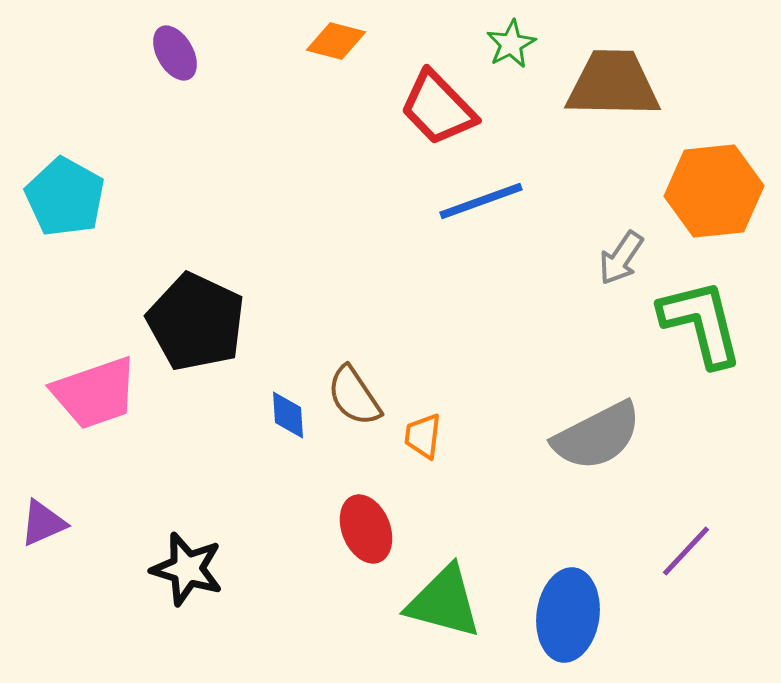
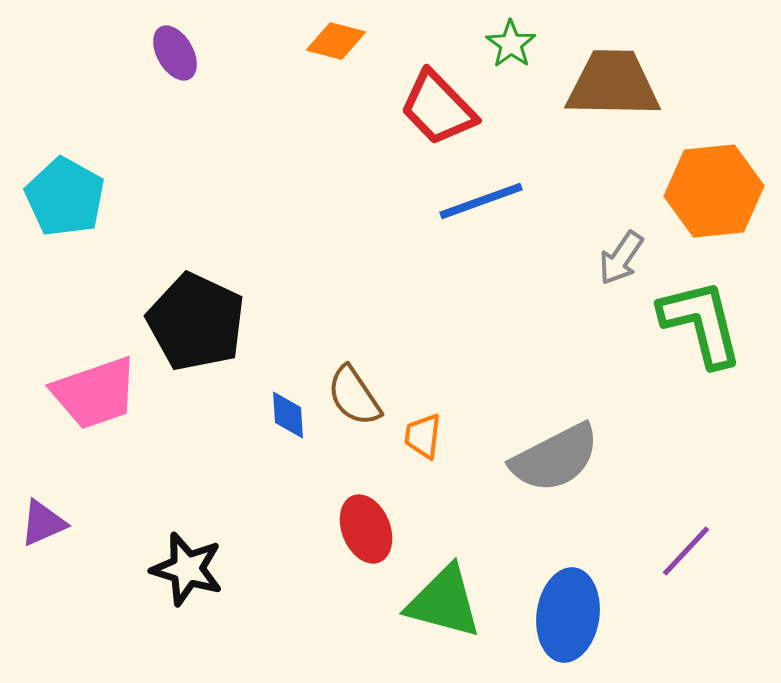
green star: rotated 9 degrees counterclockwise
gray semicircle: moved 42 px left, 22 px down
